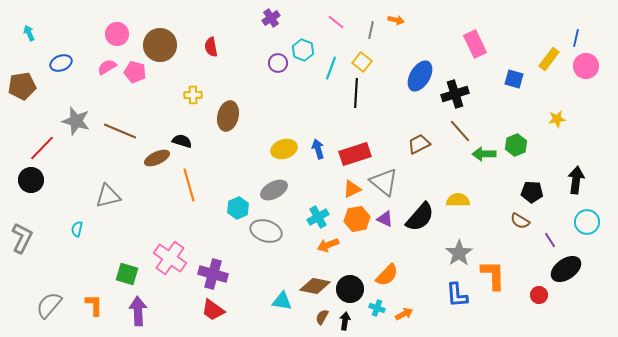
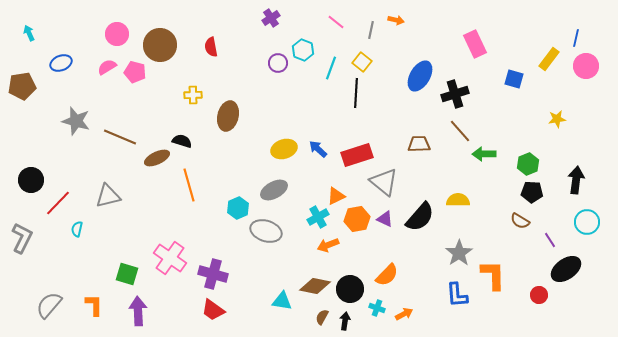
brown line at (120, 131): moved 6 px down
brown trapezoid at (419, 144): rotated 25 degrees clockwise
green hexagon at (516, 145): moved 12 px right, 19 px down
red line at (42, 148): moved 16 px right, 55 px down
blue arrow at (318, 149): rotated 30 degrees counterclockwise
red rectangle at (355, 154): moved 2 px right, 1 px down
orange triangle at (352, 189): moved 16 px left, 7 px down
